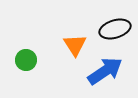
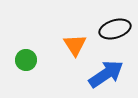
blue arrow: moved 1 px right, 3 px down
